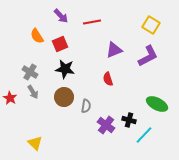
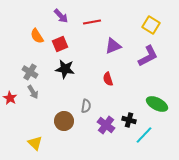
purple triangle: moved 1 px left, 4 px up
brown circle: moved 24 px down
